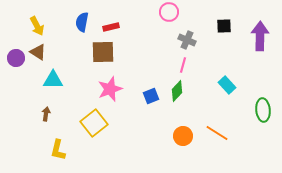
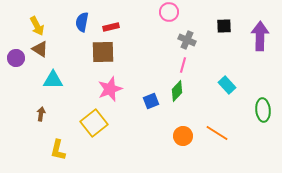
brown triangle: moved 2 px right, 3 px up
blue square: moved 5 px down
brown arrow: moved 5 px left
